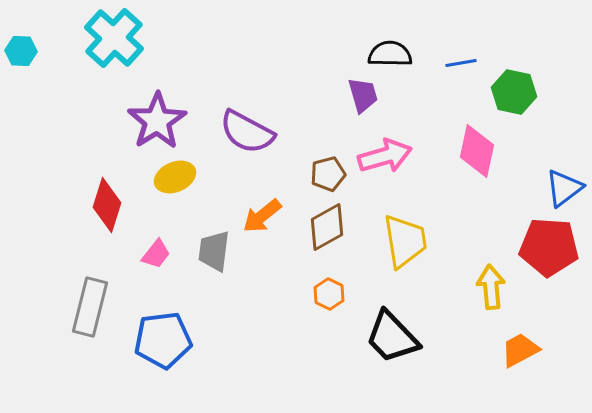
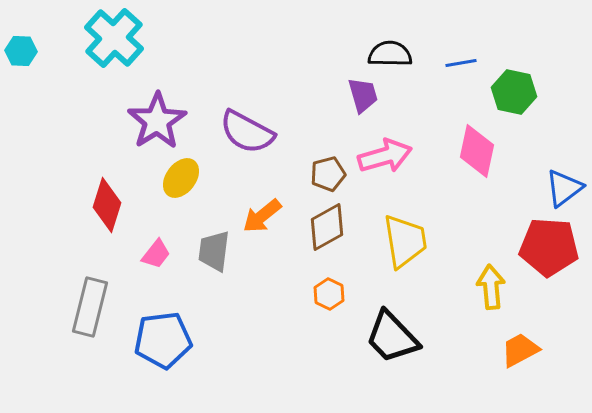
yellow ellipse: moved 6 px right, 1 px down; rotated 30 degrees counterclockwise
